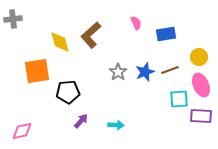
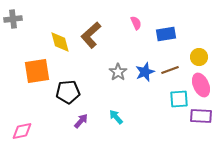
cyan arrow: moved 8 px up; rotated 133 degrees counterclockwise
